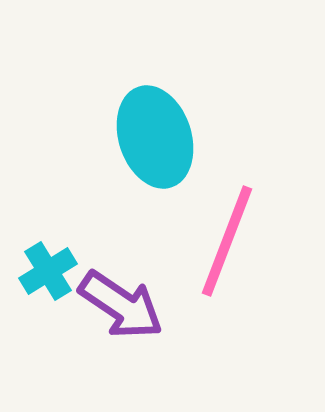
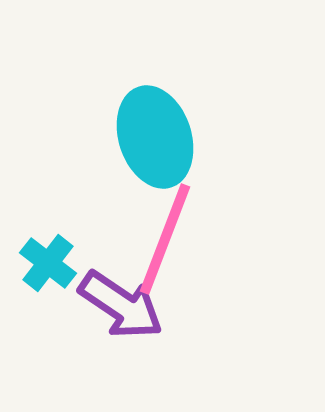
pink line: moved 62 px left, 2 px up
cyan cross: moved 8 px up; rotated 20 degrees counterclockwise
